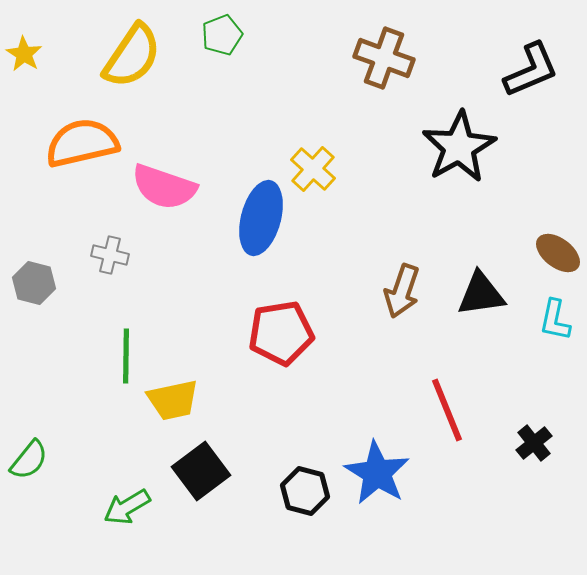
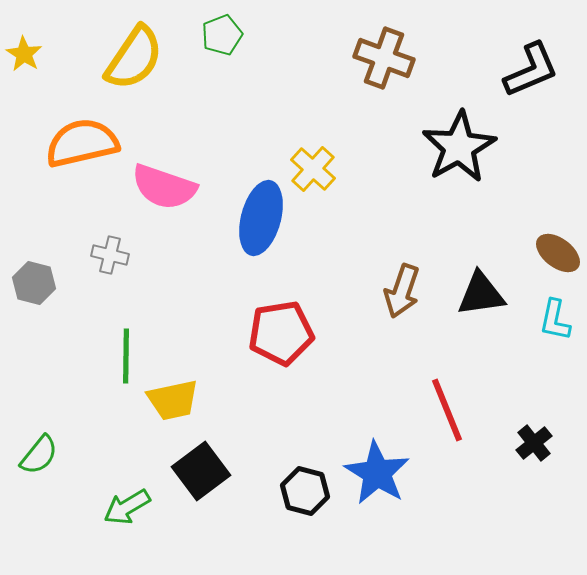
yellow semicircle: moved 2 px right, 2 px down
green semicircle: moved 10 px right, 5 px up
